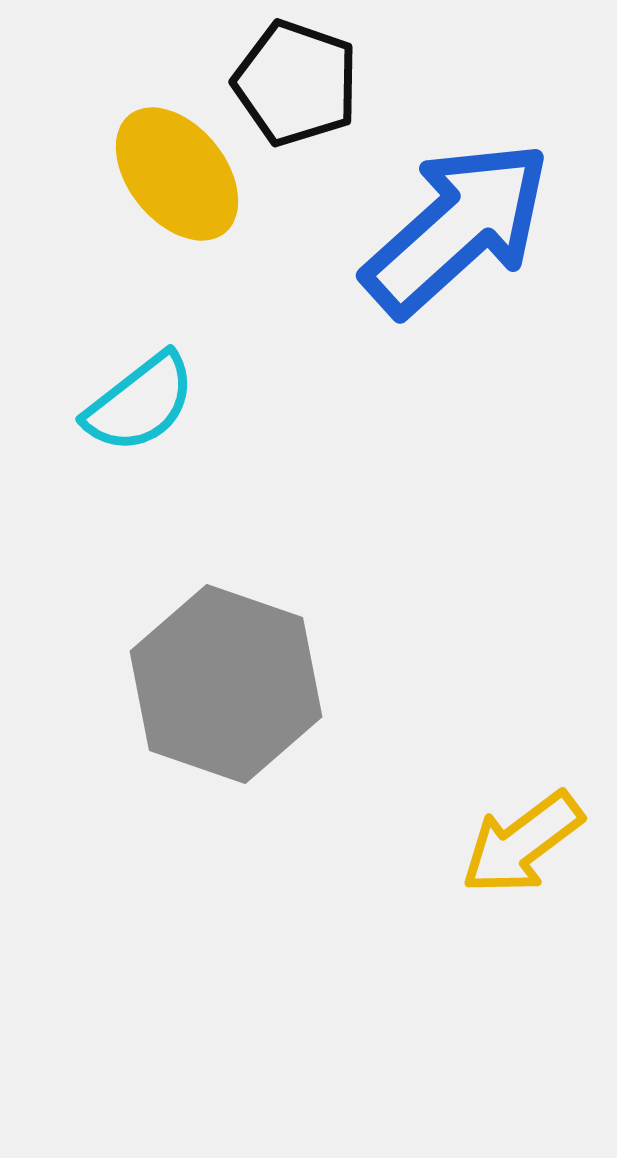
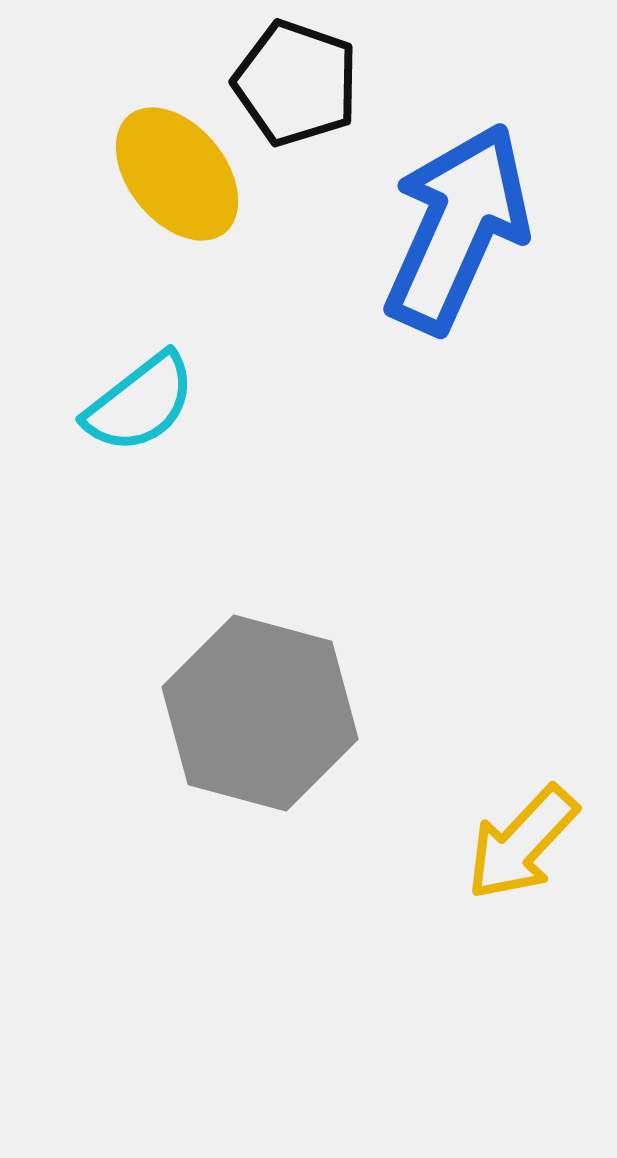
blue arrow: rotated 24 degrees counterclockwise
gray hexagon: moved 34 px right, 29 px down; rotated 4 degrees counterclockwise
yellow arrow: rotated 10 degrees counterclockwise
